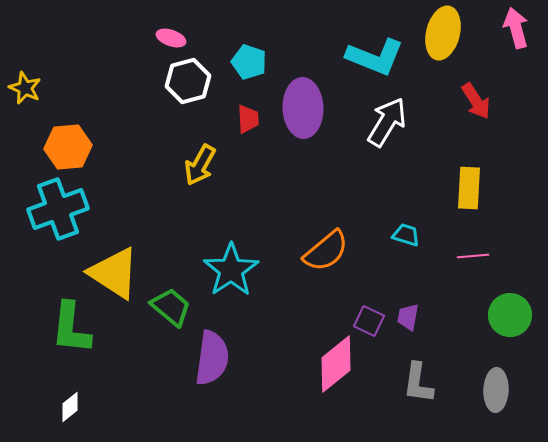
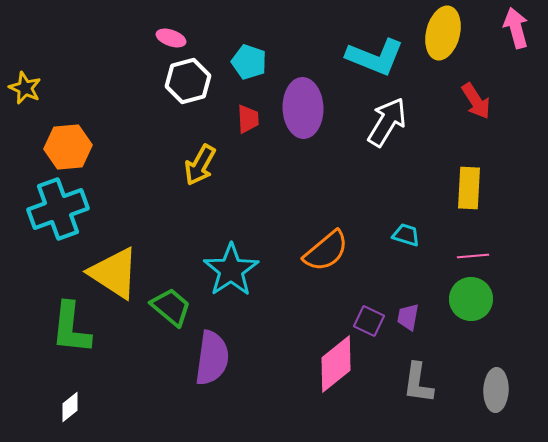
green circle: moved 39 px left, 16 px up
